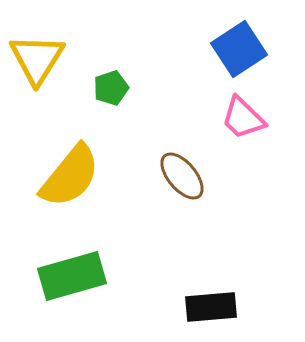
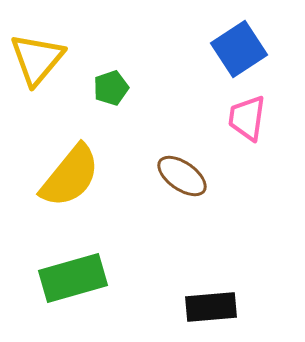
yellow triangle: rotated 8 degrees clockwise
pink trapezoid: moved 4 px right; rotated 54 degrees clockwise
brown ellipse: rotated 15 degrees counterclockwise
green rectangle: moved 1 px right, 2 px down
